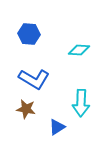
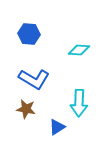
cyan arrow: moved 2 px left
